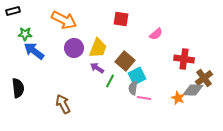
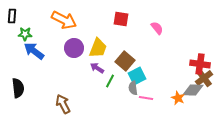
black rectangle: moved 1 px left, 5 px down; rotated 72 degrees counterclockwise
pink semicircle: moved 1 px right, 6 px up; rotated 88 degrees counterclockwise
red cross: moved 16 px right, 5 px down
gray semicircle: rotated 16 degrees counterclockwise
pink line: moved 2 px right
